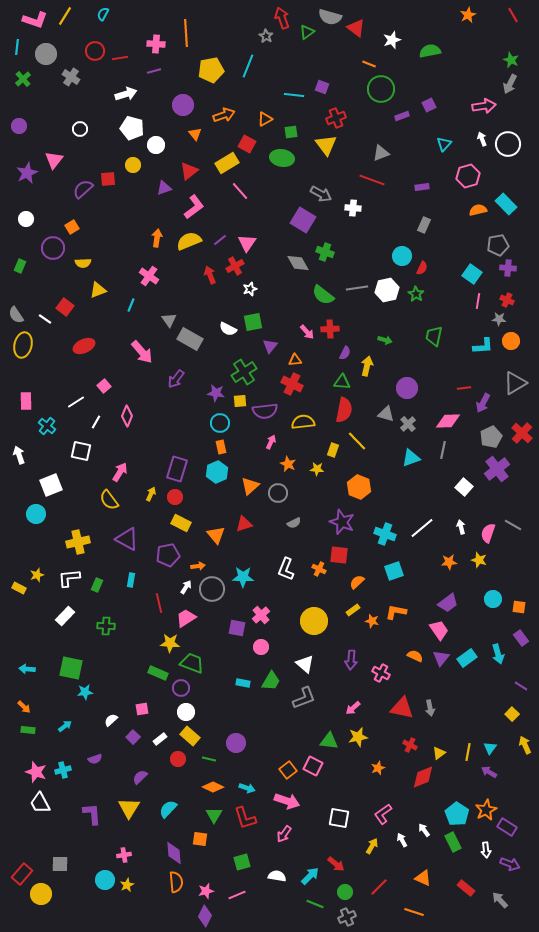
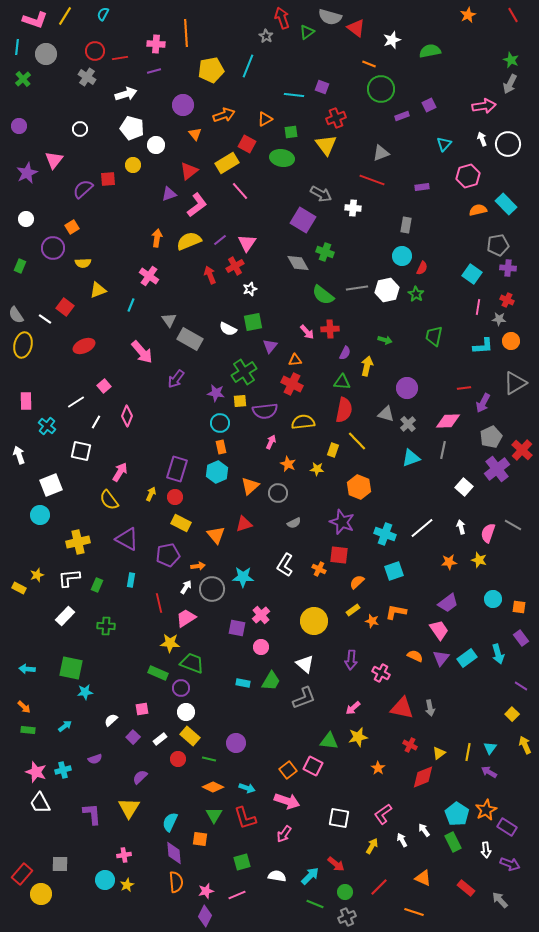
gray cross at (71, 77): moved 16 px right
purple triangle at (164, 188): moved 5 px right, 6 px down
pink L-shape at (194, 207): moved 3 px right, 2 px up
gray rectangle at (424, 225): moved 18 px left; rotated 14 degrees counterclockwise
pink line at (478, 301): moved 6 px down
red cross at (522, 433): moved 17 px down
cyan circle at (36, 514): moved 4 px right, 1 px down
white L-shape at (286, 569): moved 1 px left, 4 px up; rotated 10 degrees clockwise
orange star at (378, 768): rotated 16 degrees counterclockwise
cyan semicircle at (168, 809): moved 2 px right, 13 px down; rotated 18 degrees counterclockwise
